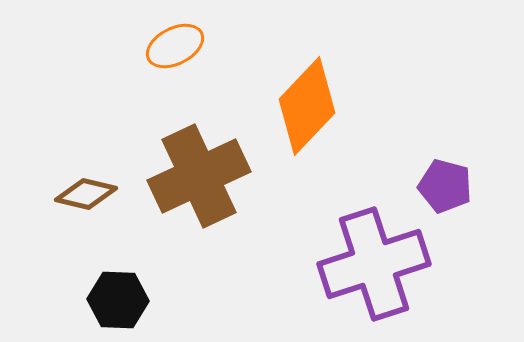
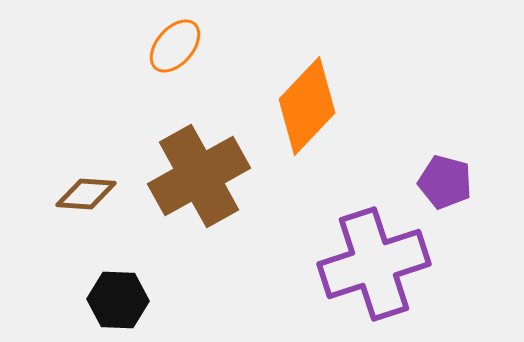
orange ellipse: rotated 22 degrees counterclockwise
brown cross: rotated 4 degrees counterclockwise
purple pentagon: moved 4 px up
brown diamond: rotated 10 degrees counterclockwise
